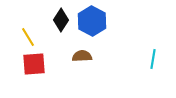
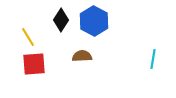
blue hexagon: moved 2 px right
